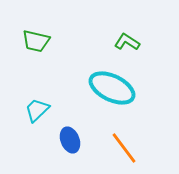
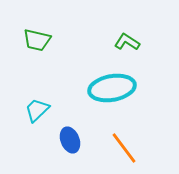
green trapezoid: moved 1 px right, 1 px up
cyan ellipse: rotated 36 degrees counterclockwise
